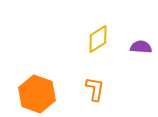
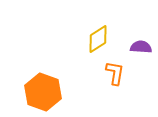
orange L-shape: moved 20 px right, 16 px up
orange hexagon: moved 6 px right, 2 px up
